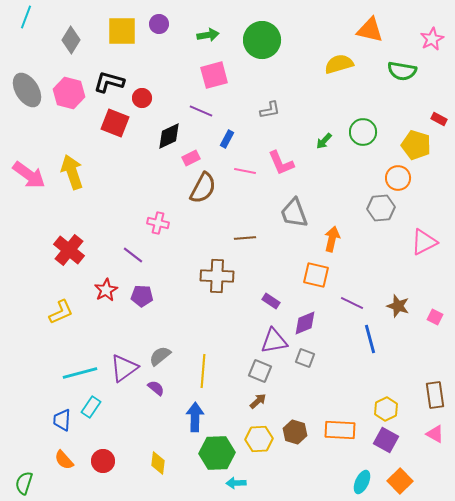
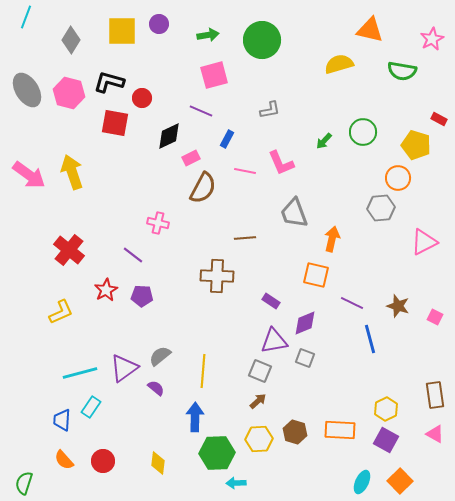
red square at (115, 123): rotated 12 degrees counterclockwise
